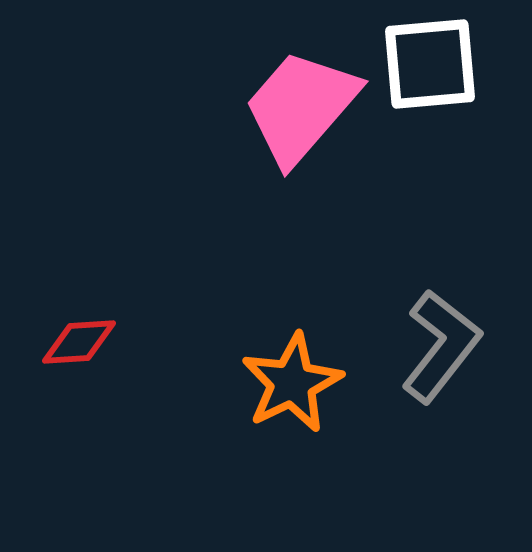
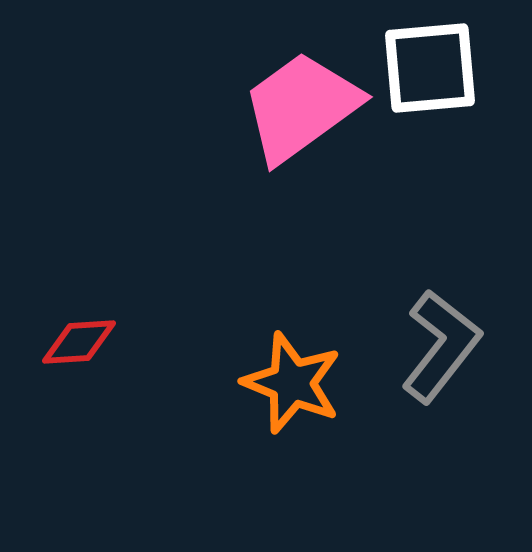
white square: moved 4 px down
pink trapezoid: rotated 13 degrees clockwise
orange star: rotated 24 degrees counterclockwise
